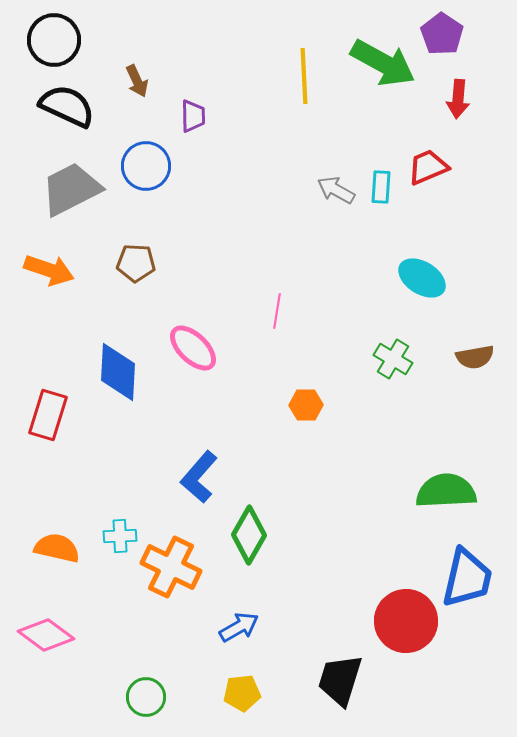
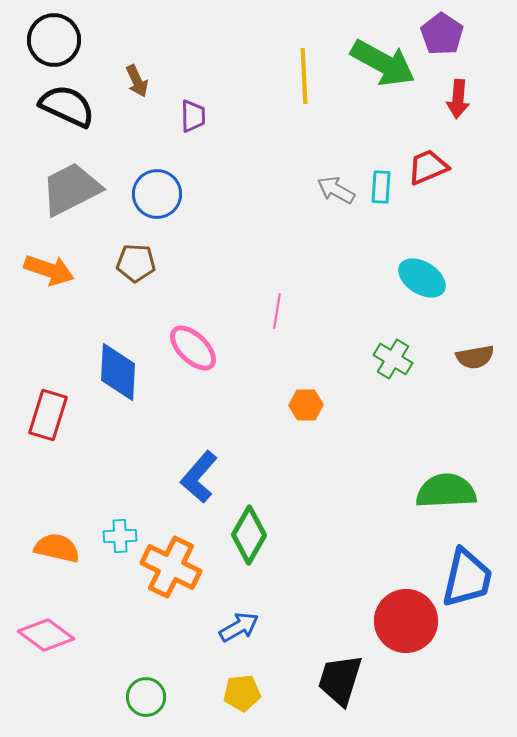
blue circle: moved 11 px right, 28 px down
